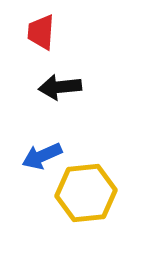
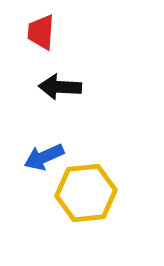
black arrow: rotated 9 degrees clockwise
blue arrow: moved 2 px right, 1 px down
